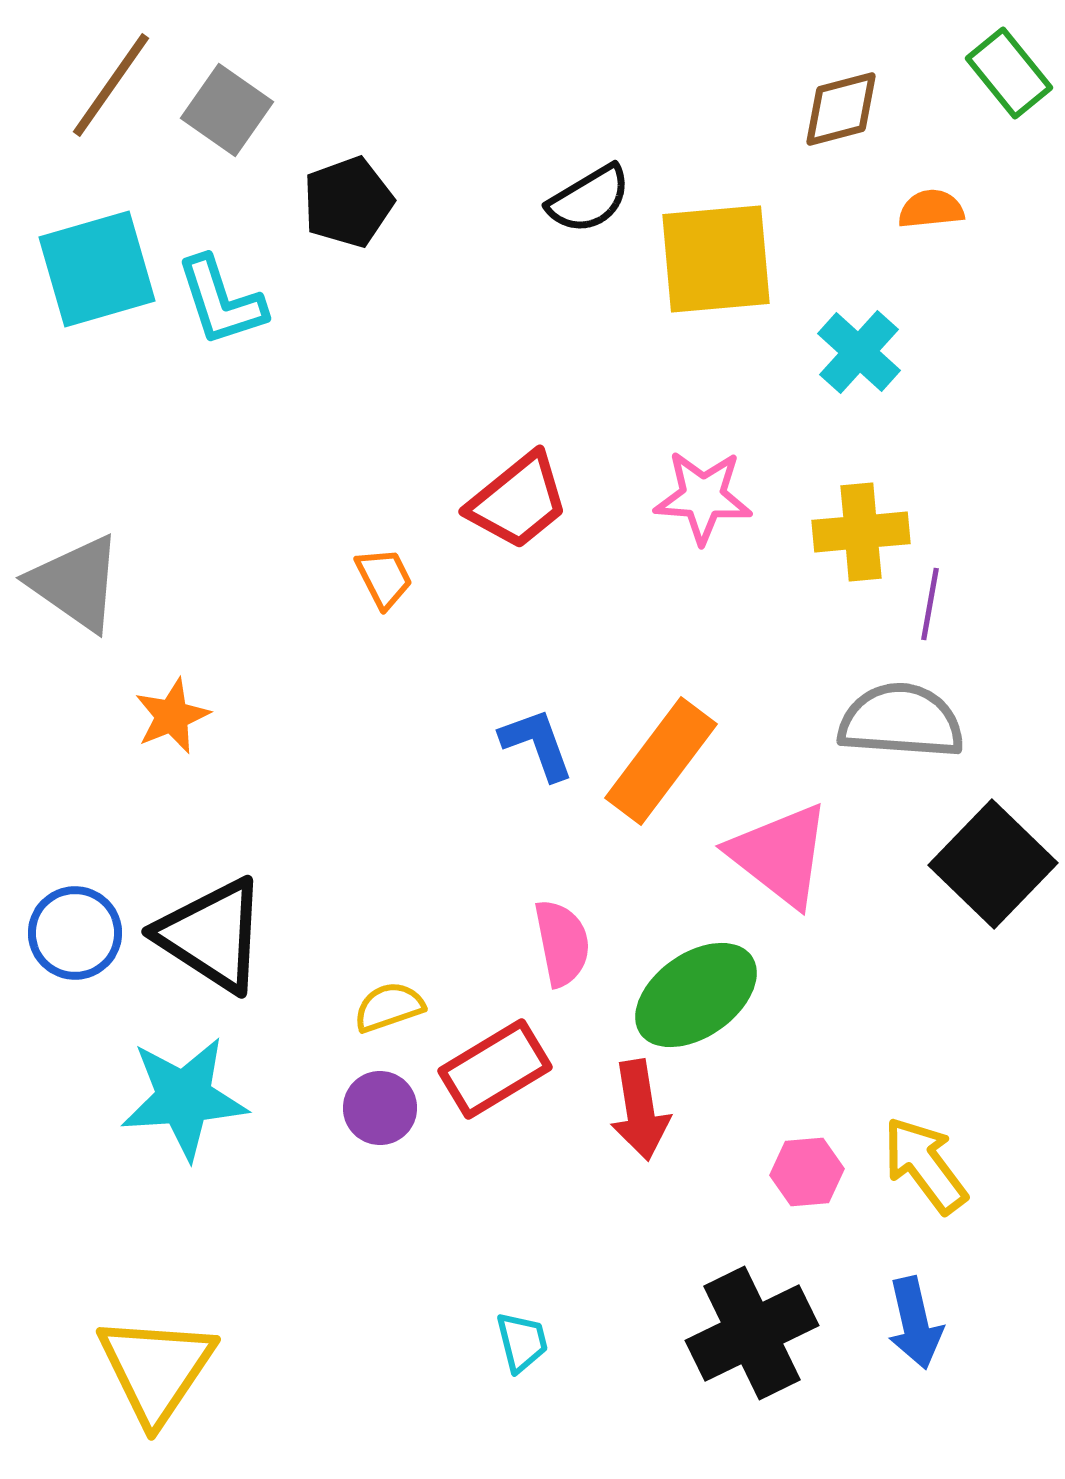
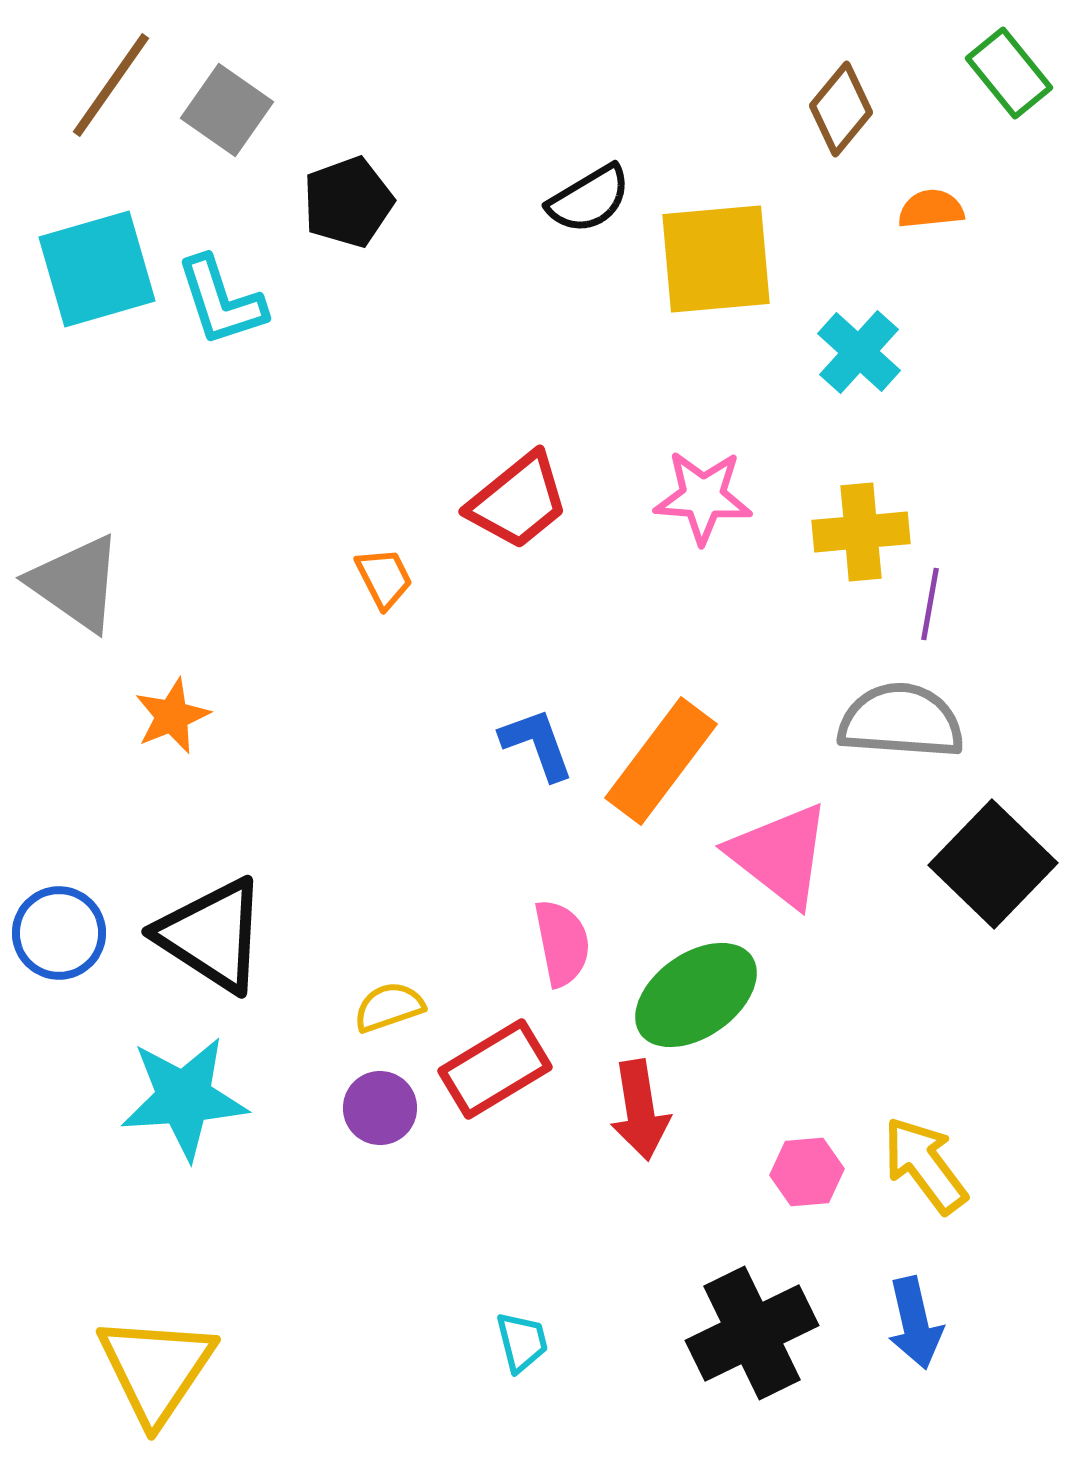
brown diamond: rotated 36 degrees counterclockwise
blue circle: moved 16 px left
